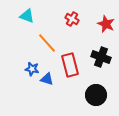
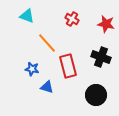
red star: rotated 12 degrees counterclockwise
red rectangle: moved 2 px left, 1 px down
blue triangle: moved 8 px down
